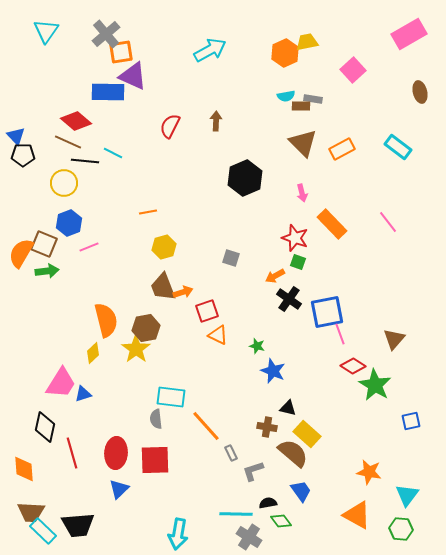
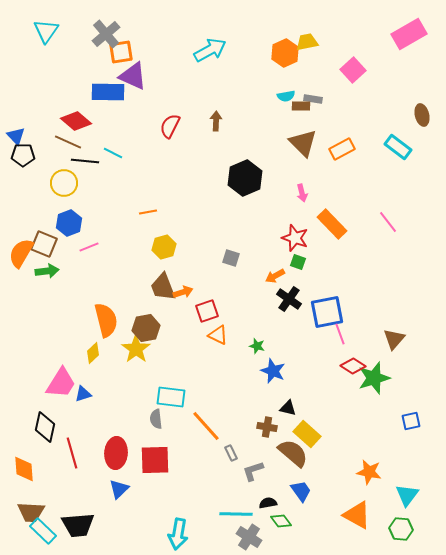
brown ellipse at (420, 92): moved 2 px right, 23 px down
green star at (375, 385): moved 1 px left, 7 px up; rotated 24 degrees clockwise
